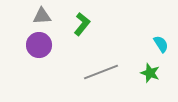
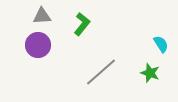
purple circle: moved 1 px left
gray line: rotated 20 degrees counterclockwise
